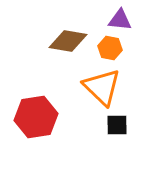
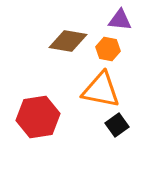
orange hexagon: moved 2 px left, 1 px down
orange triangle: moved 1 px left, 3 px down; rotated 33 degrees counterclockwise
red hexagon: moved 2 px right
black square: rotated 35 degrees counterclockwise
